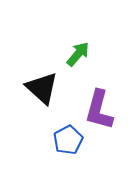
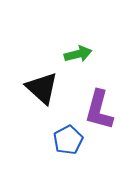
green arrow: rotated 36 degrees clockwise
